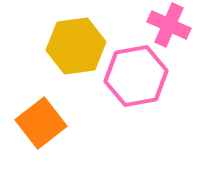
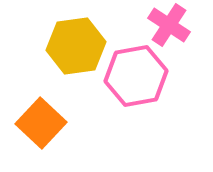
pink cross: rotated 9 degrees clockwise
orange square: rotated 9 degrees counterclockwise
